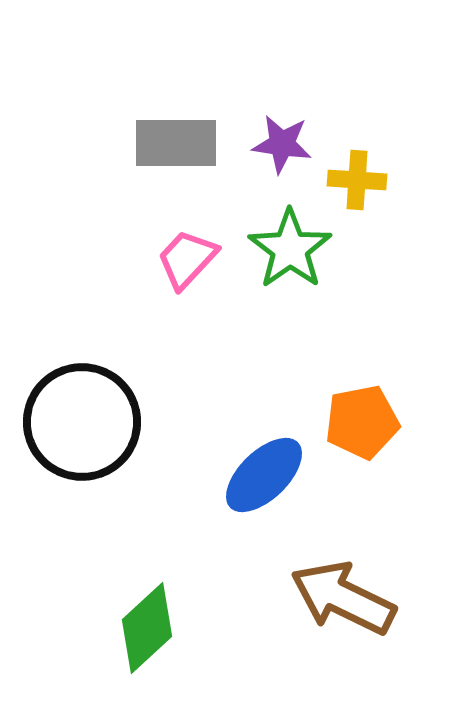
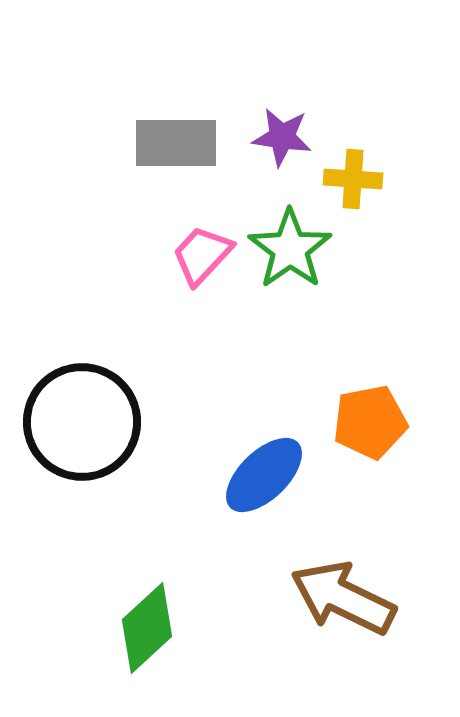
purple star: moved 7 px up
yellow cross: moved 4 px left, 1 px up
pink trapezoid: moved 15 px right, 4 px up
orange pentagon: moved 8 px right
